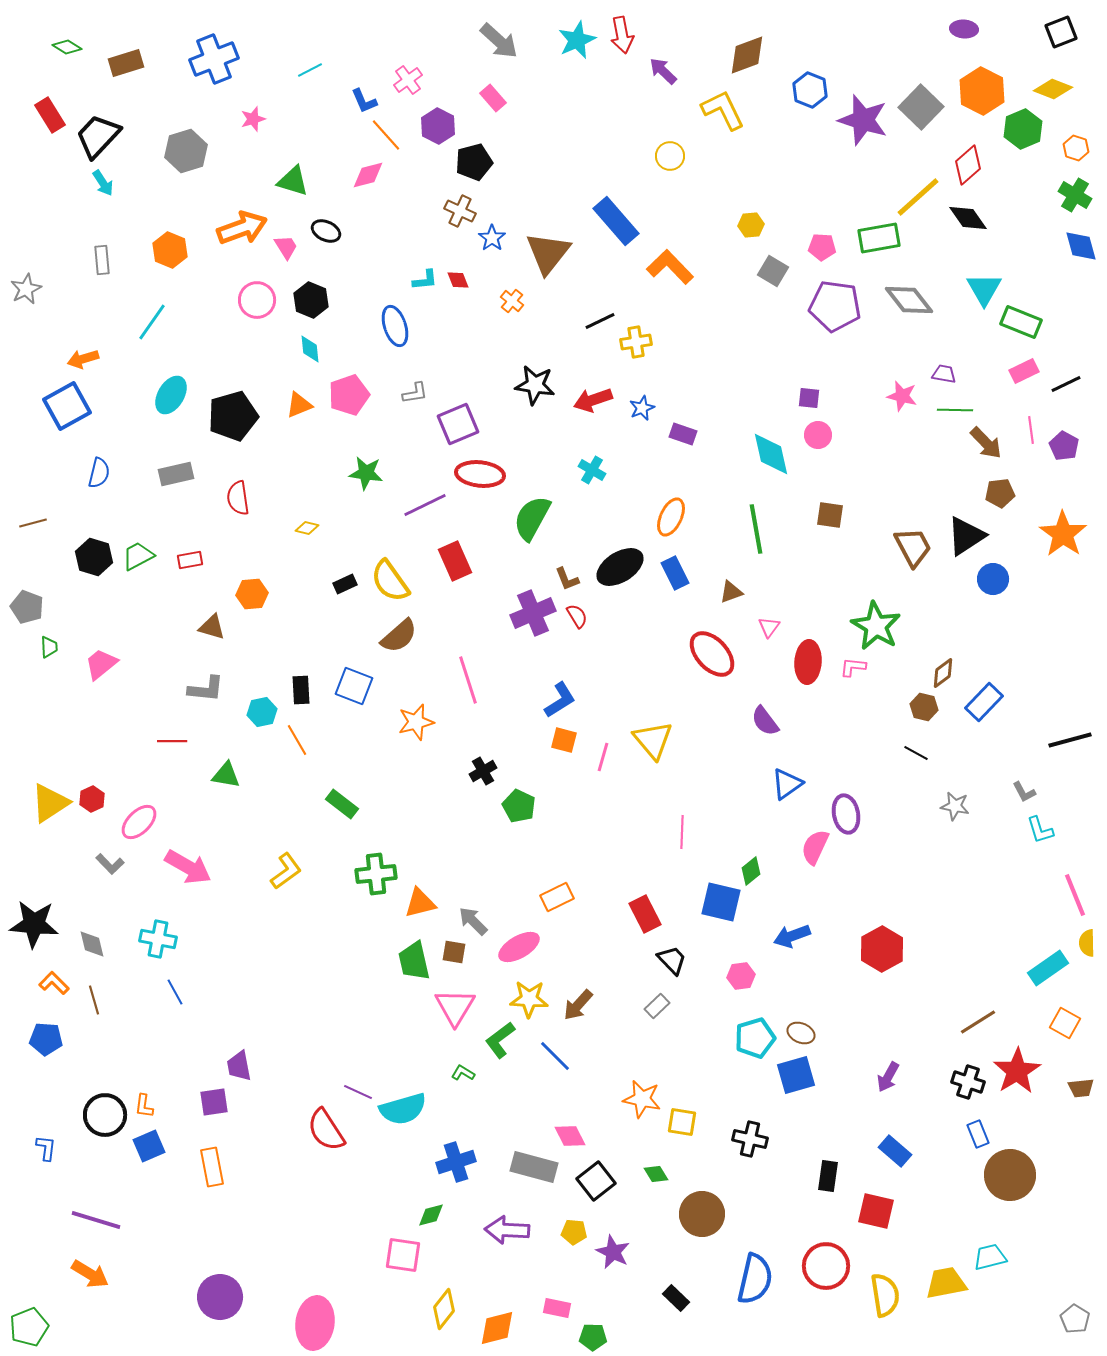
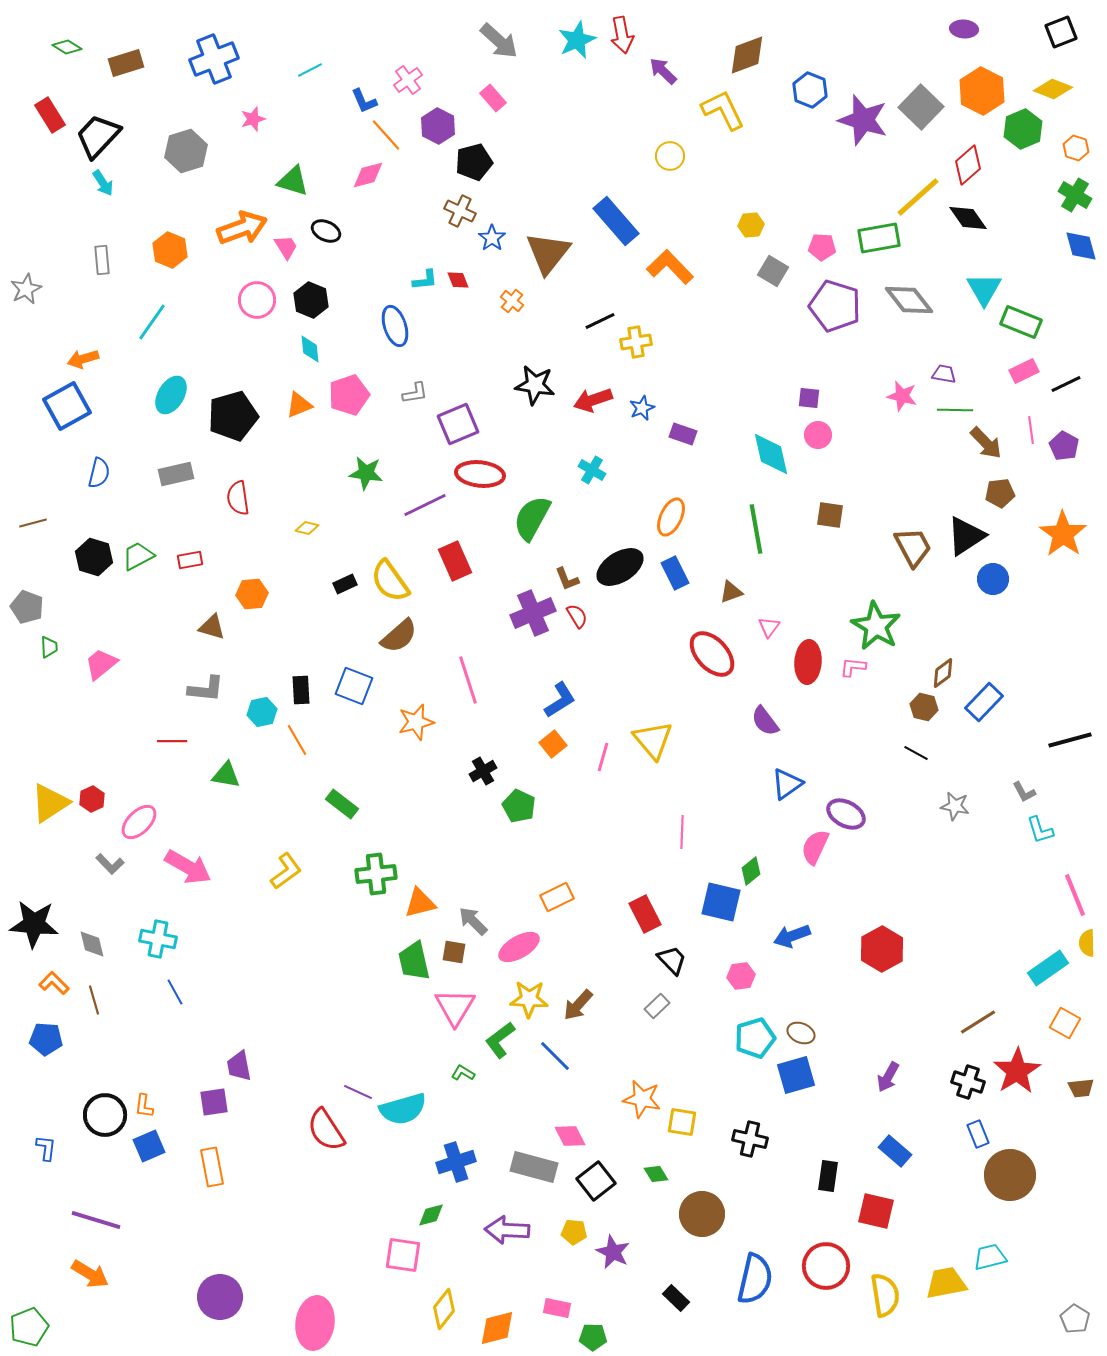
purple pentagon at (835, 306): rotated 9 degrees clockwise
orange square at (564, 740): moved 11 px left, 4 px down; rotated 36 degrees clockwise
purple ellipse at (846, 814): rotated 51 degrees counterclockwise
